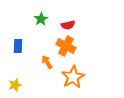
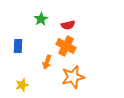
orange arrow: rotated 128 degrees counterclockwise
orange star: rotated 15 degrees clockwise
yellow star: moved 7 px right
